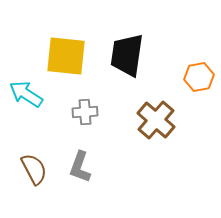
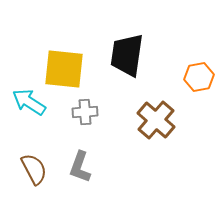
yellow square: moved 2 px left, 13 px down
cyan arrow: moved 3 px right, 8 px down
